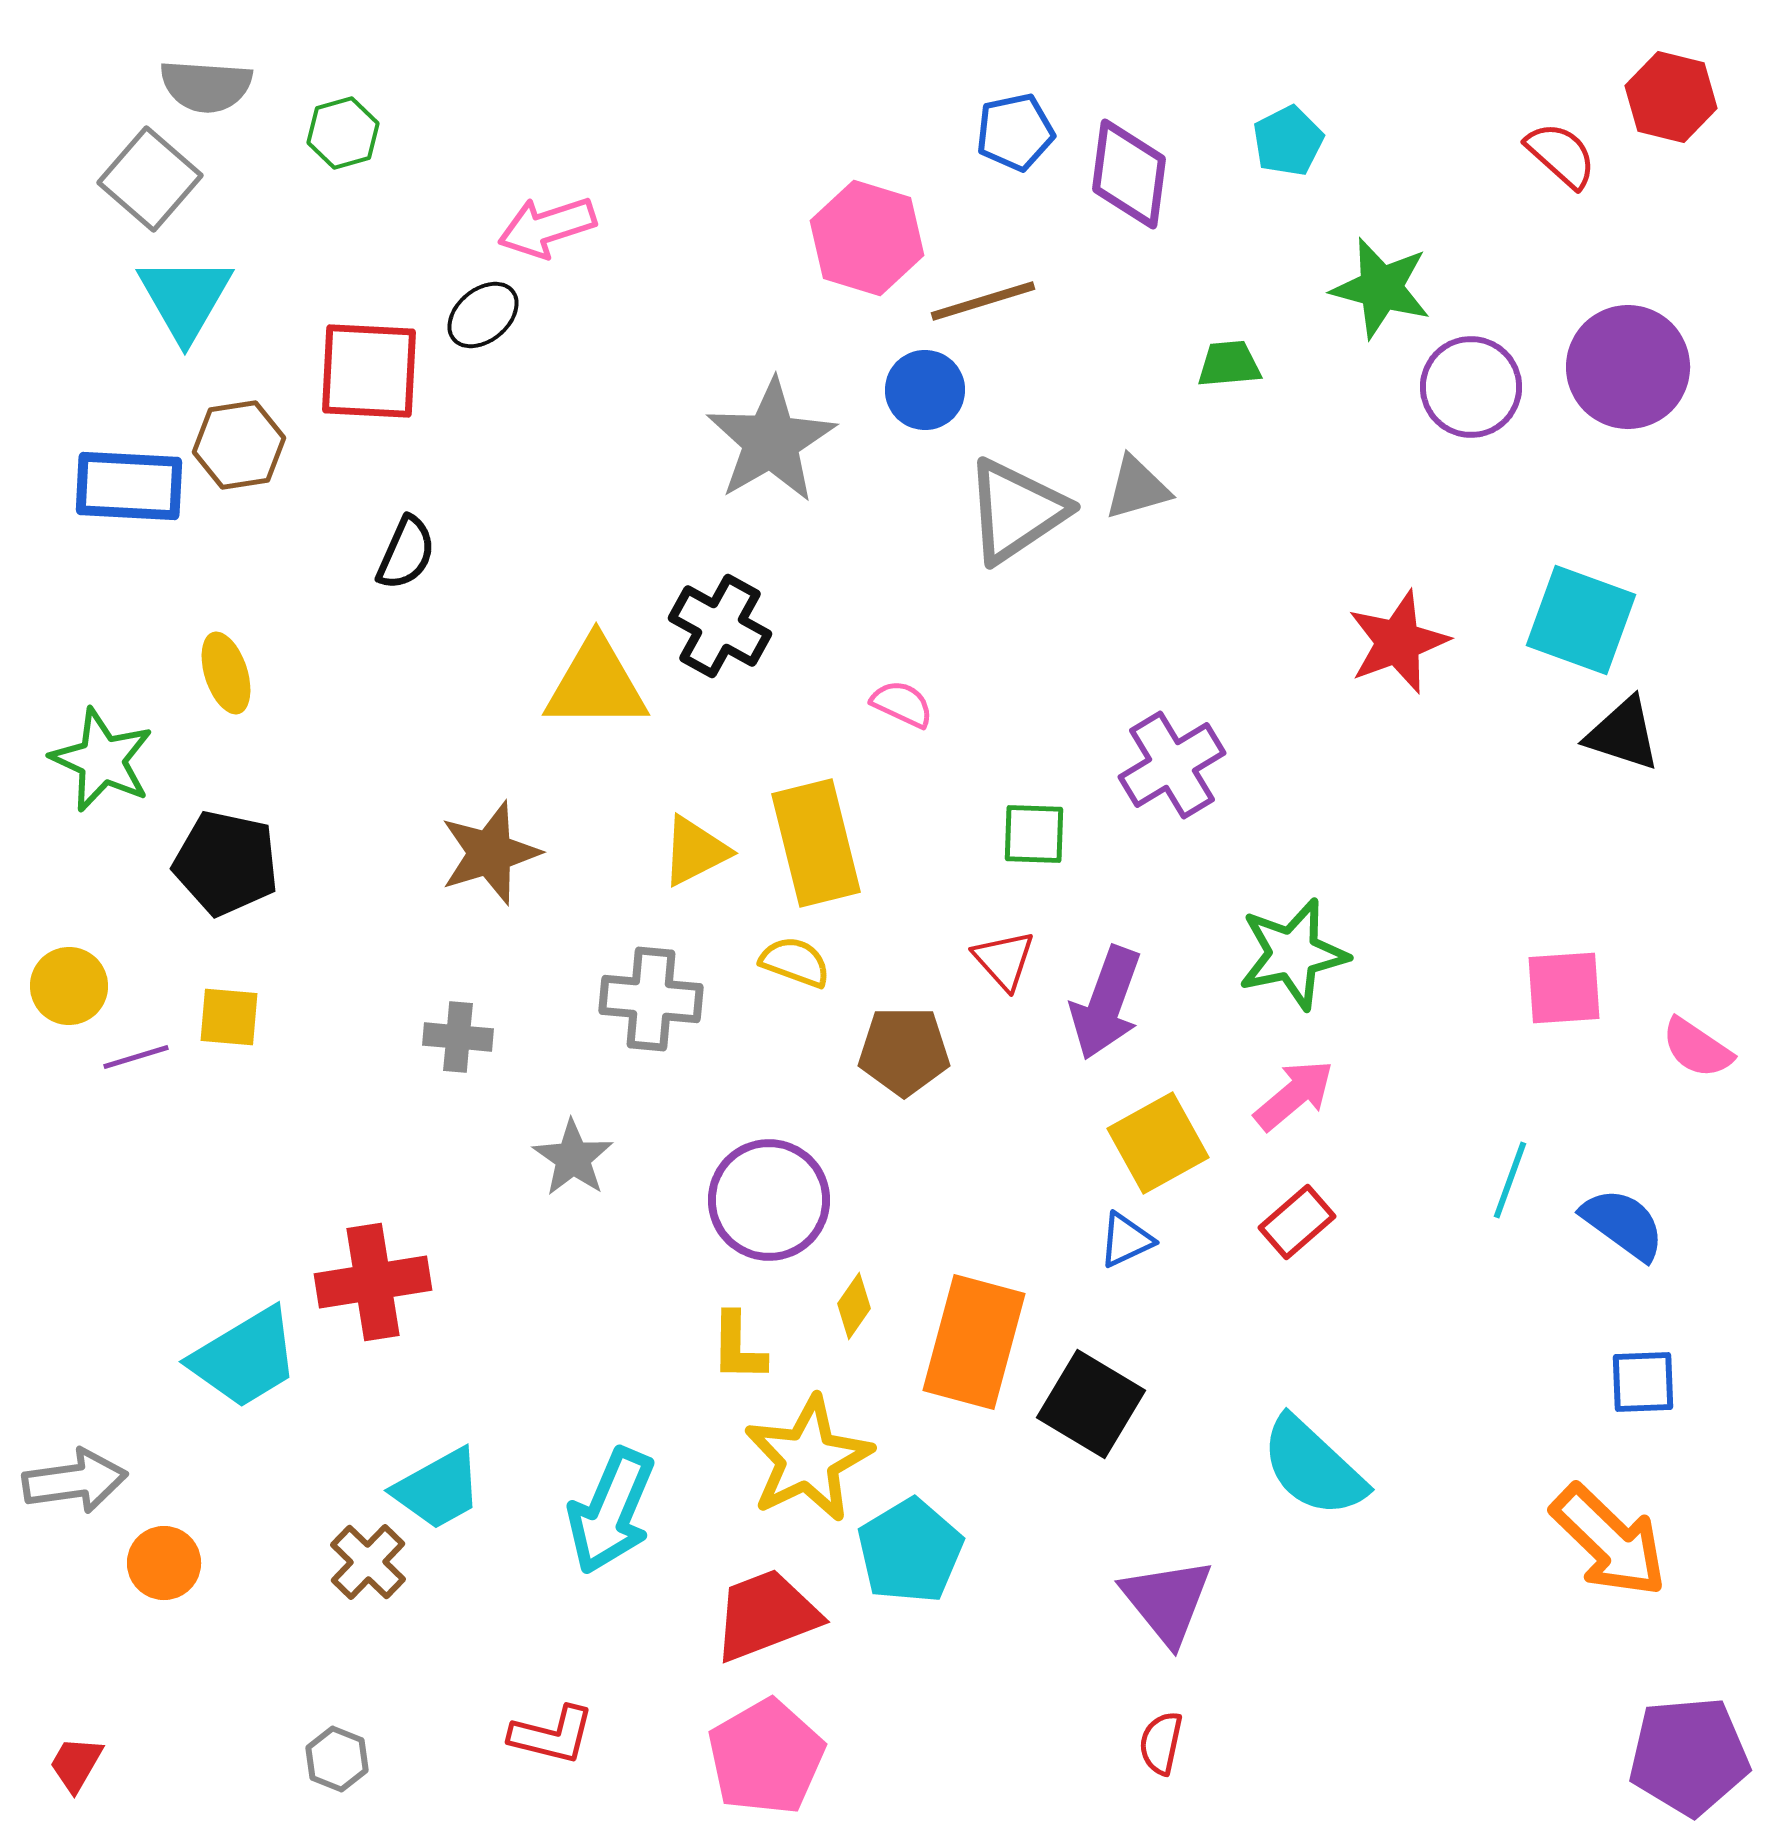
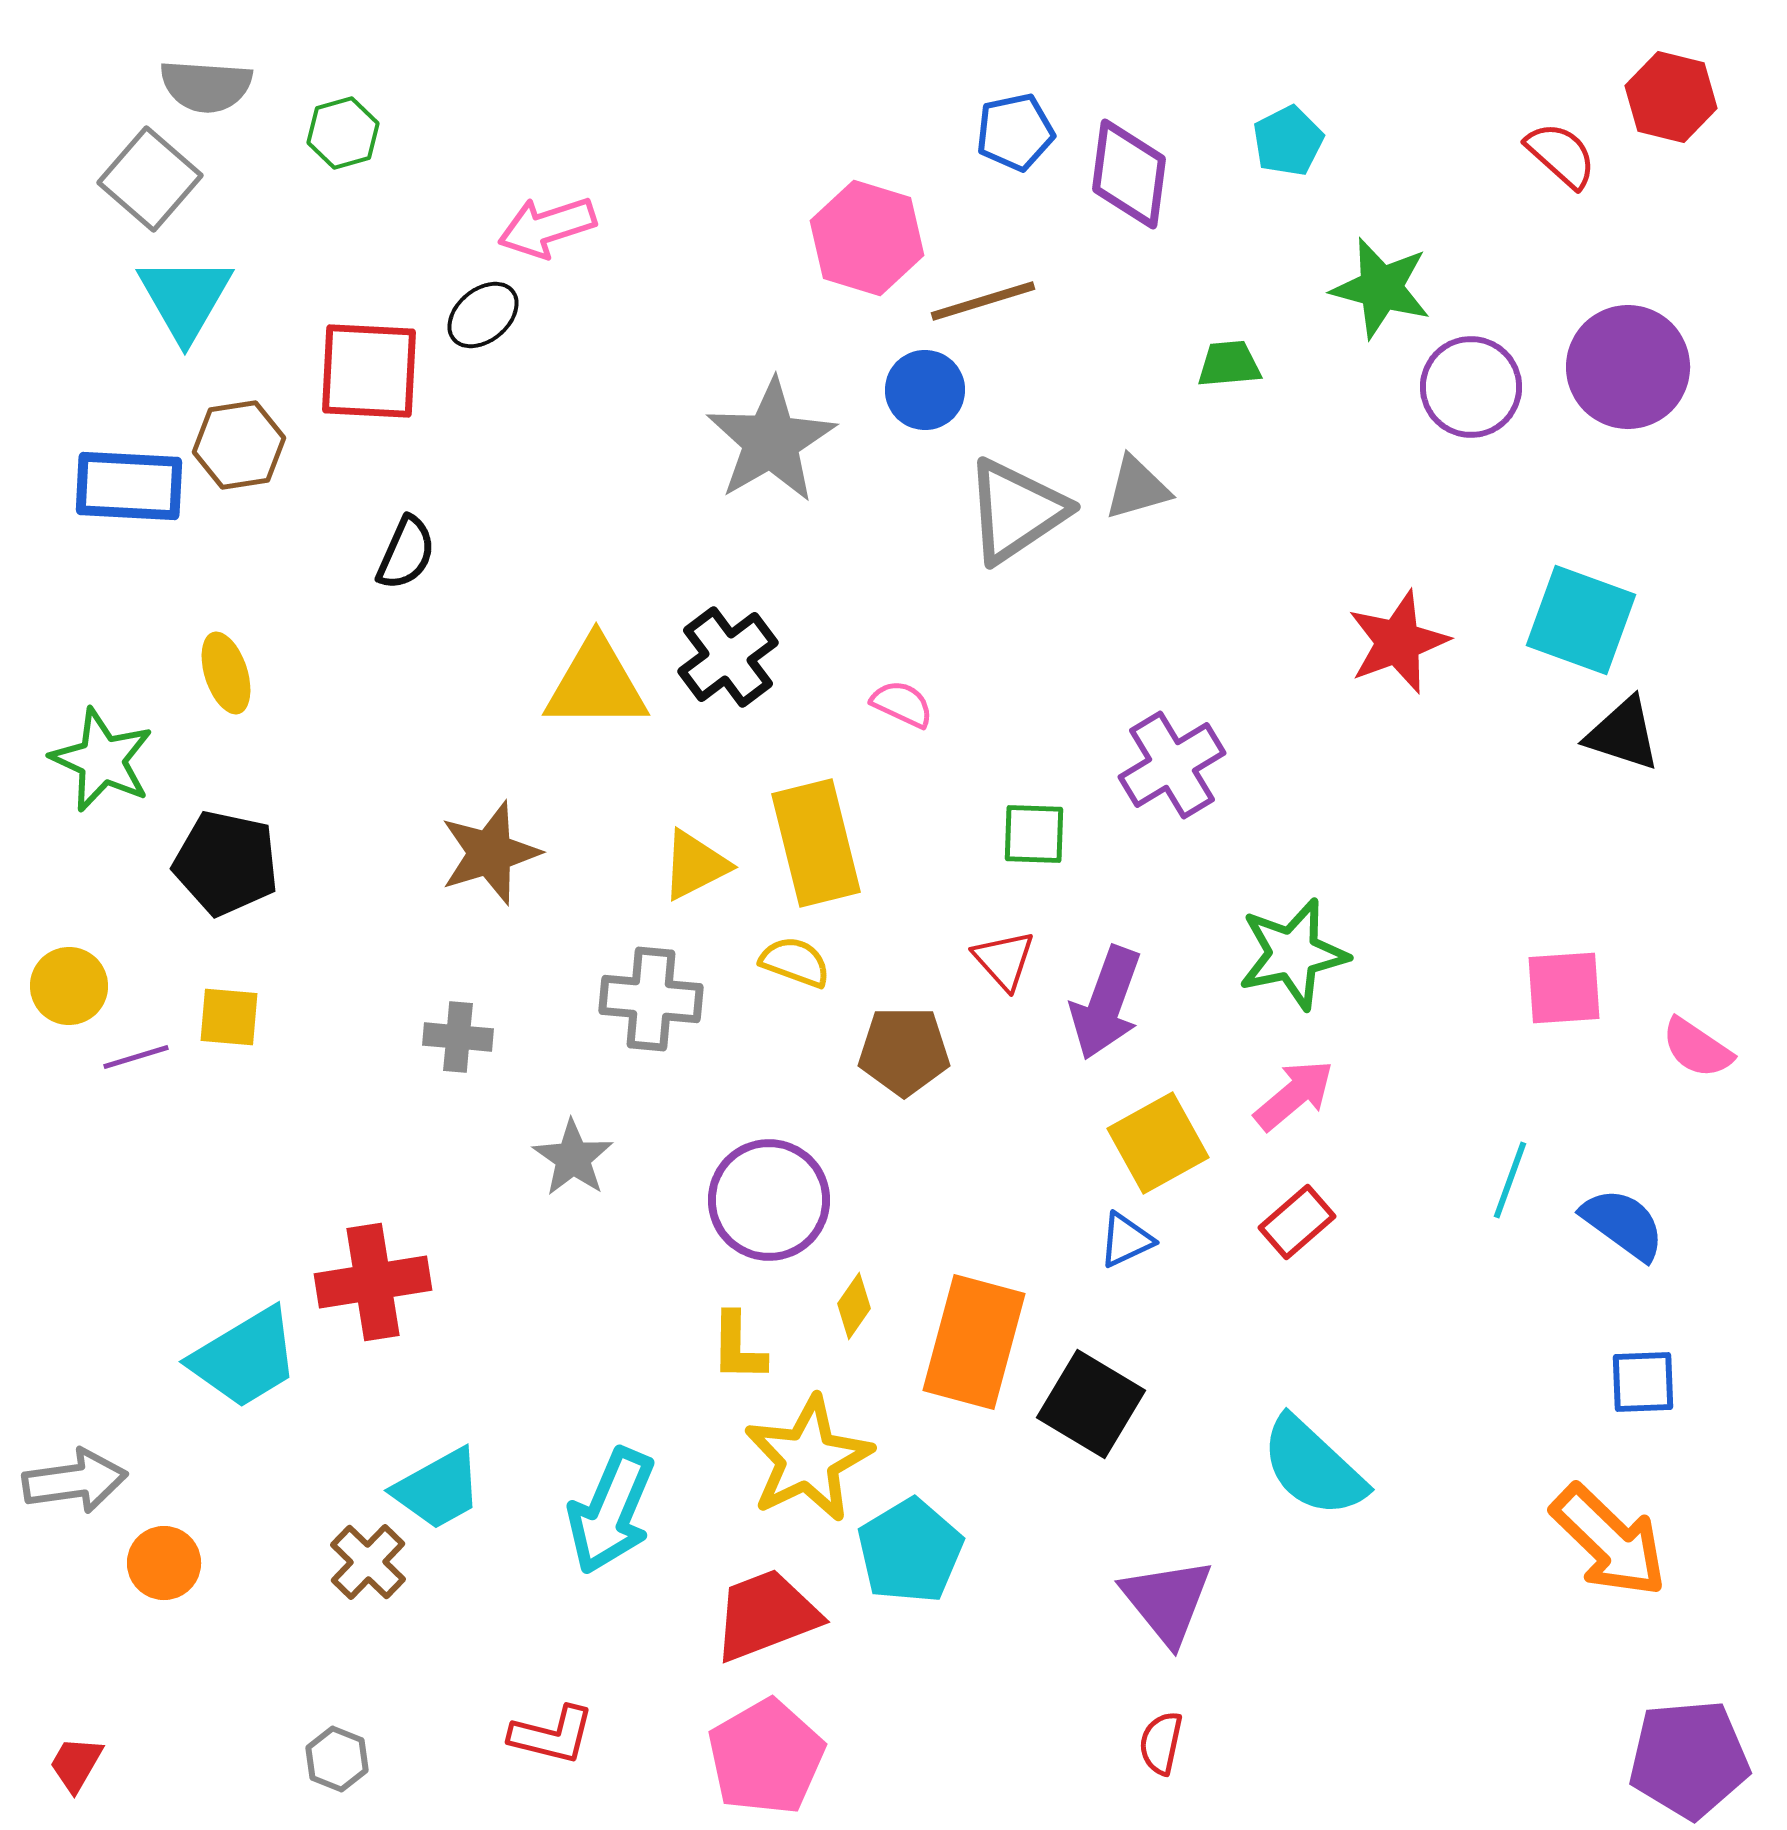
black cross at (720, 626): moved 8 px right, 31 px down; rotated 24 degrees clockwise
yellow triangle at (695, 851): moved 14 px down
purple pentagon at (1689, 1756): moved 3 px down
